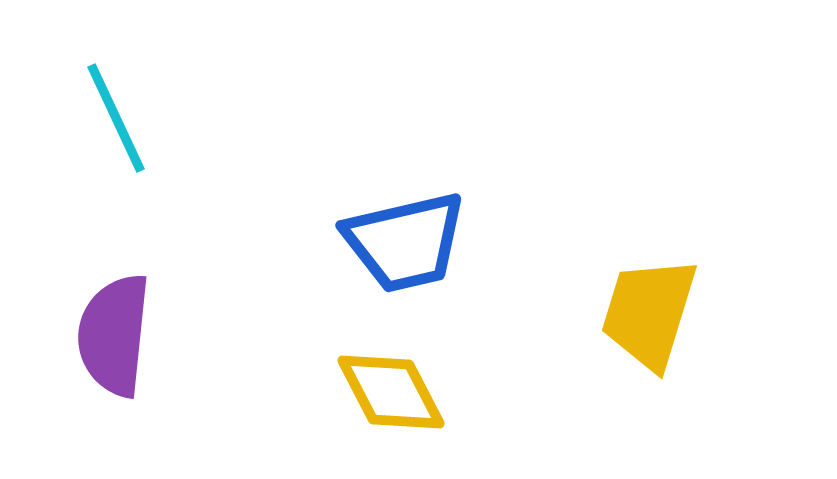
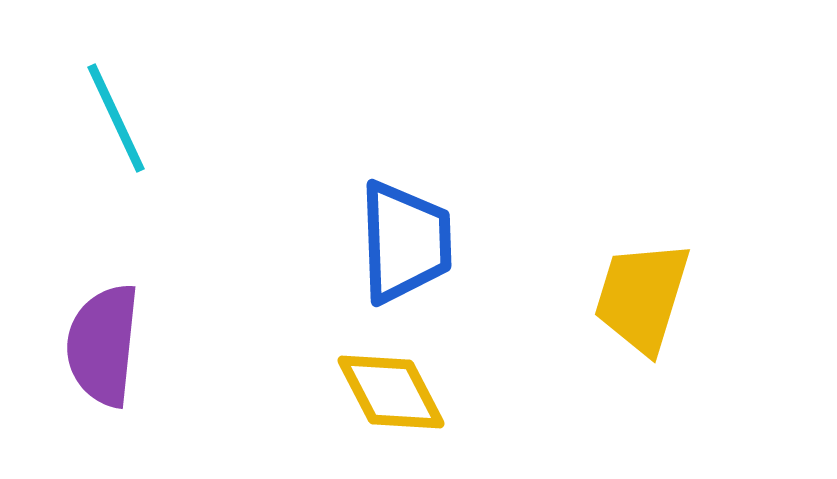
blue trapezoid: rotated 79 degrees counterclockwise
yellow trapezoid: moved 7 px left, 16 px up
purple semicircle: moved 11 px left, 10 px down
